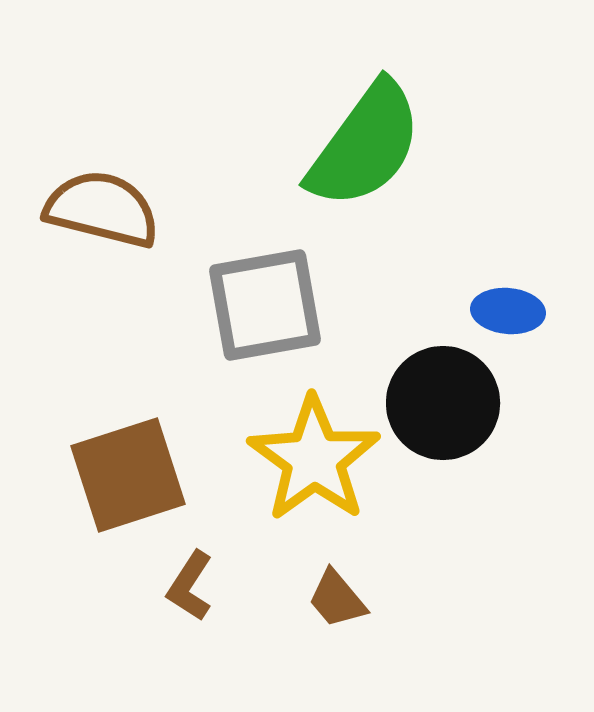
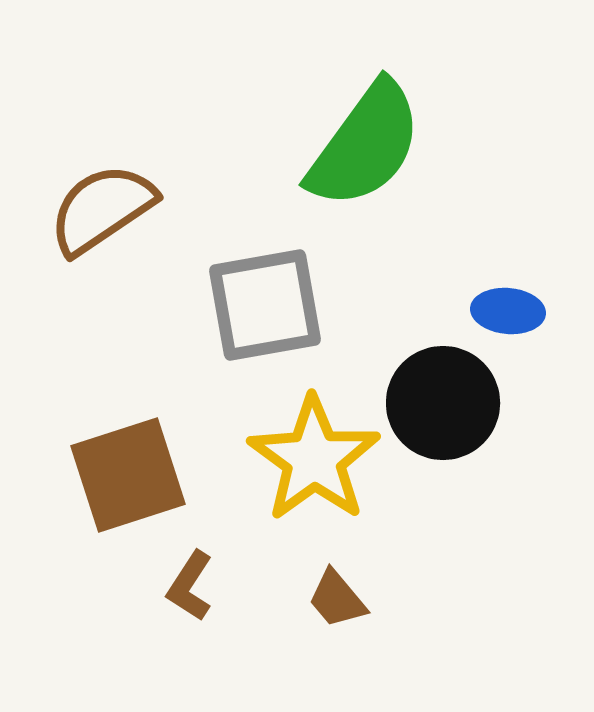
brown semicircle: rotated 48 degrees counterclockwise
